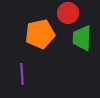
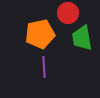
green trapezoid: rotated 12 degrees counterclockwise
purple line: moved 22 px right, 7 px up
